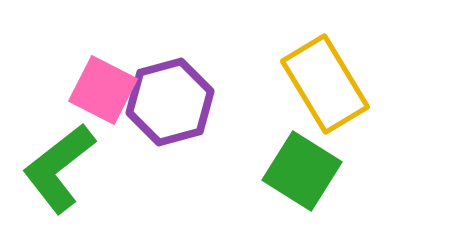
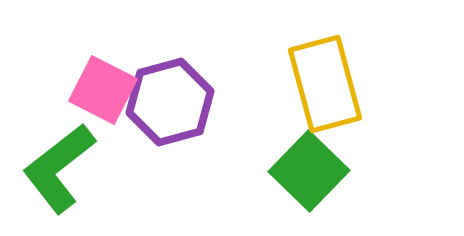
yellow rectangle: rotated 16 degrees clockwise
green square: moved 7 px right; rotated 12 degrees clockwise
